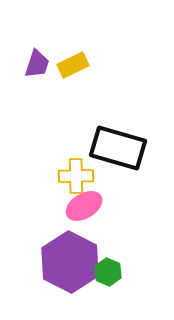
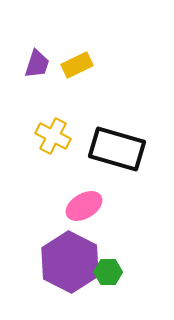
yellow rectangle: moved 4 px right
black rectangle: moved 1 px left, 1 px down
yellow cross: moved 23 px left, 40 px up; rotated 28 degrees clockwise
green hexagon: rotated 24 degrees counterclockwise
